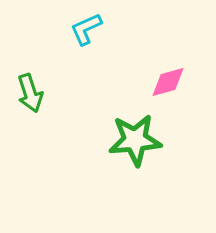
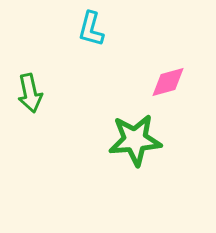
cyan L-shape: moved 5 px right; rotated 51 degrees counterclockwise
green arrow: rotated 6 degrees clockwise
